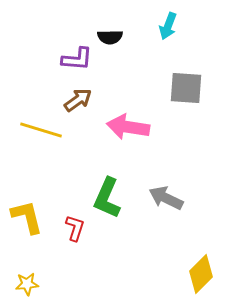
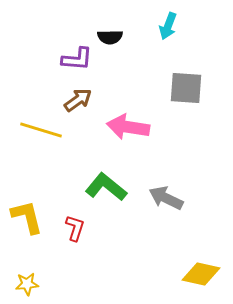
green L-shape: moved 1 px left, 11 px up; rotated 105 degrees clockwise
yellow diamond: rotated 57 degrees clockwise
